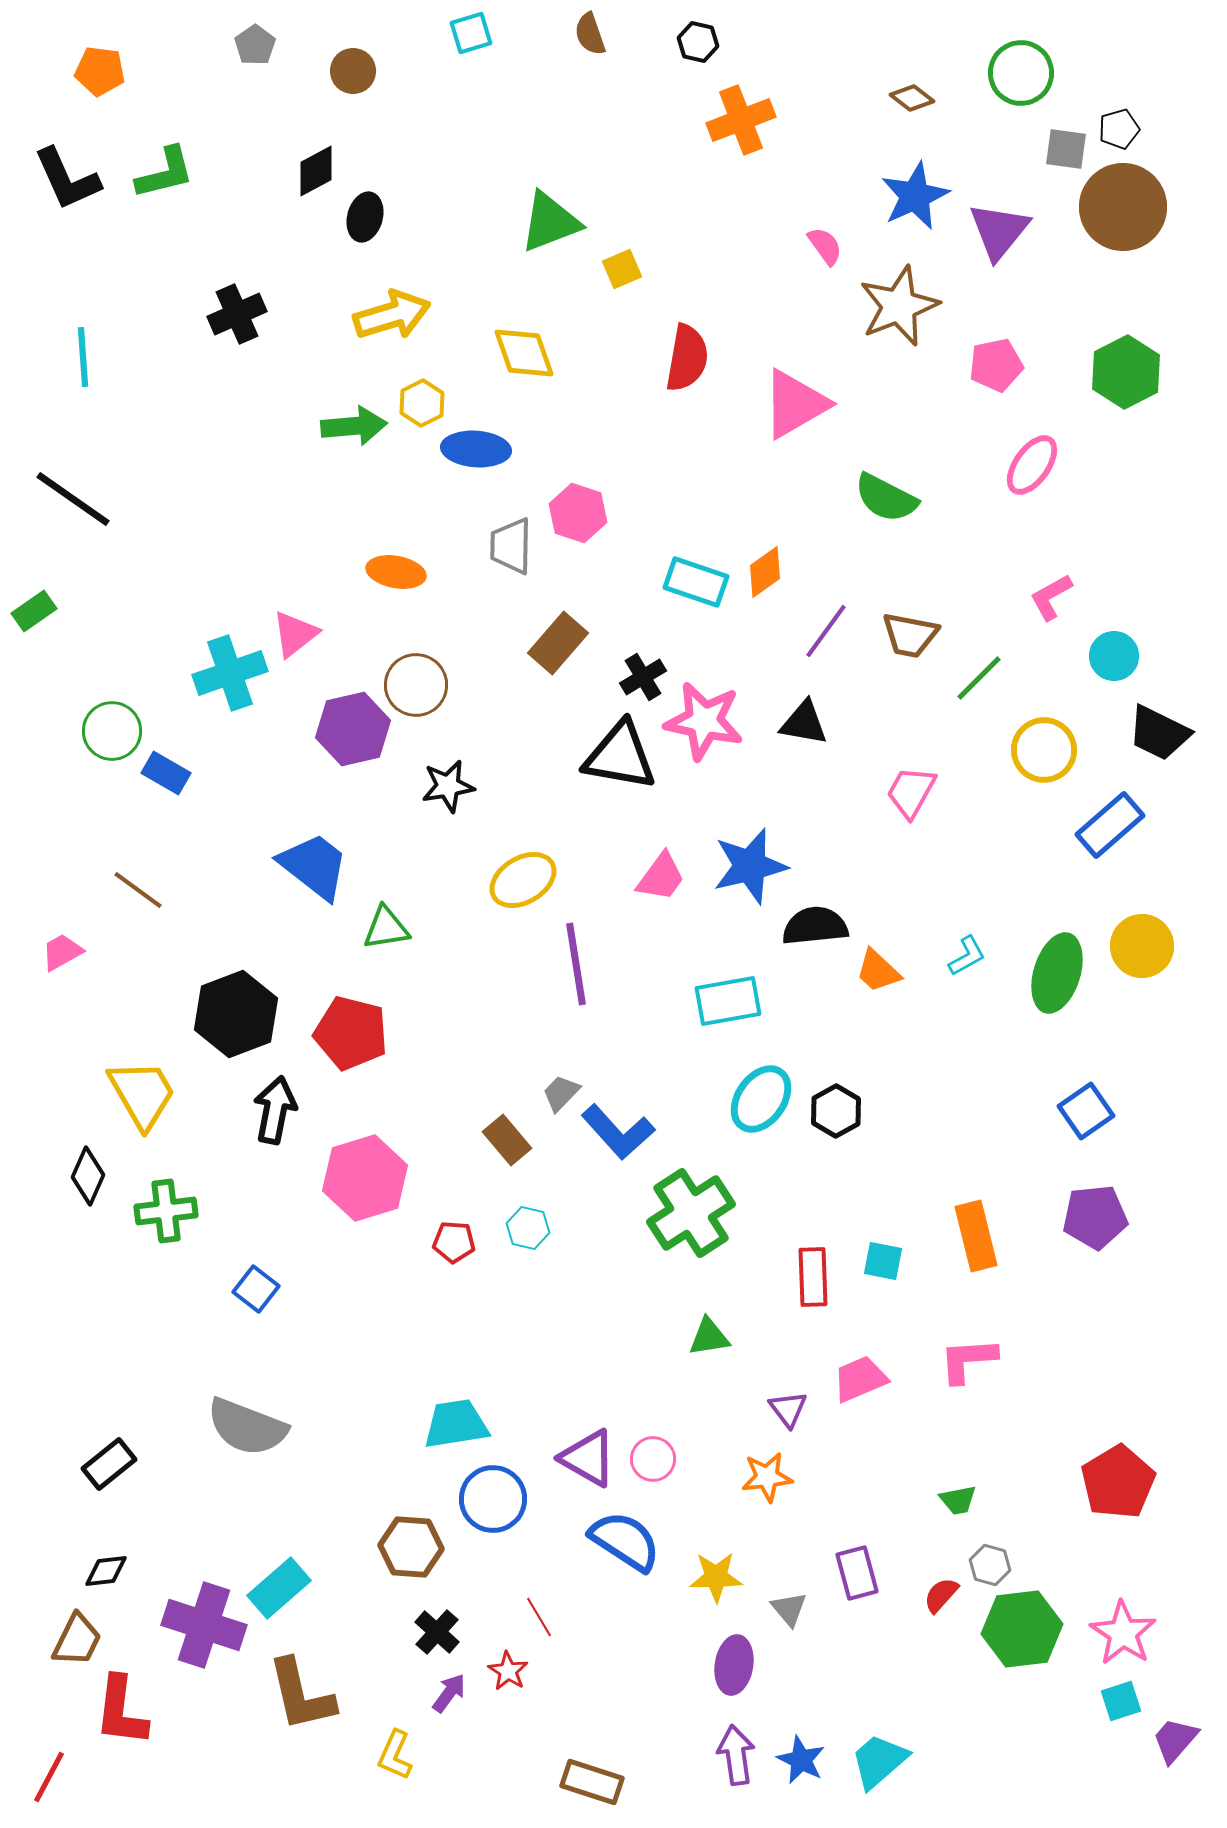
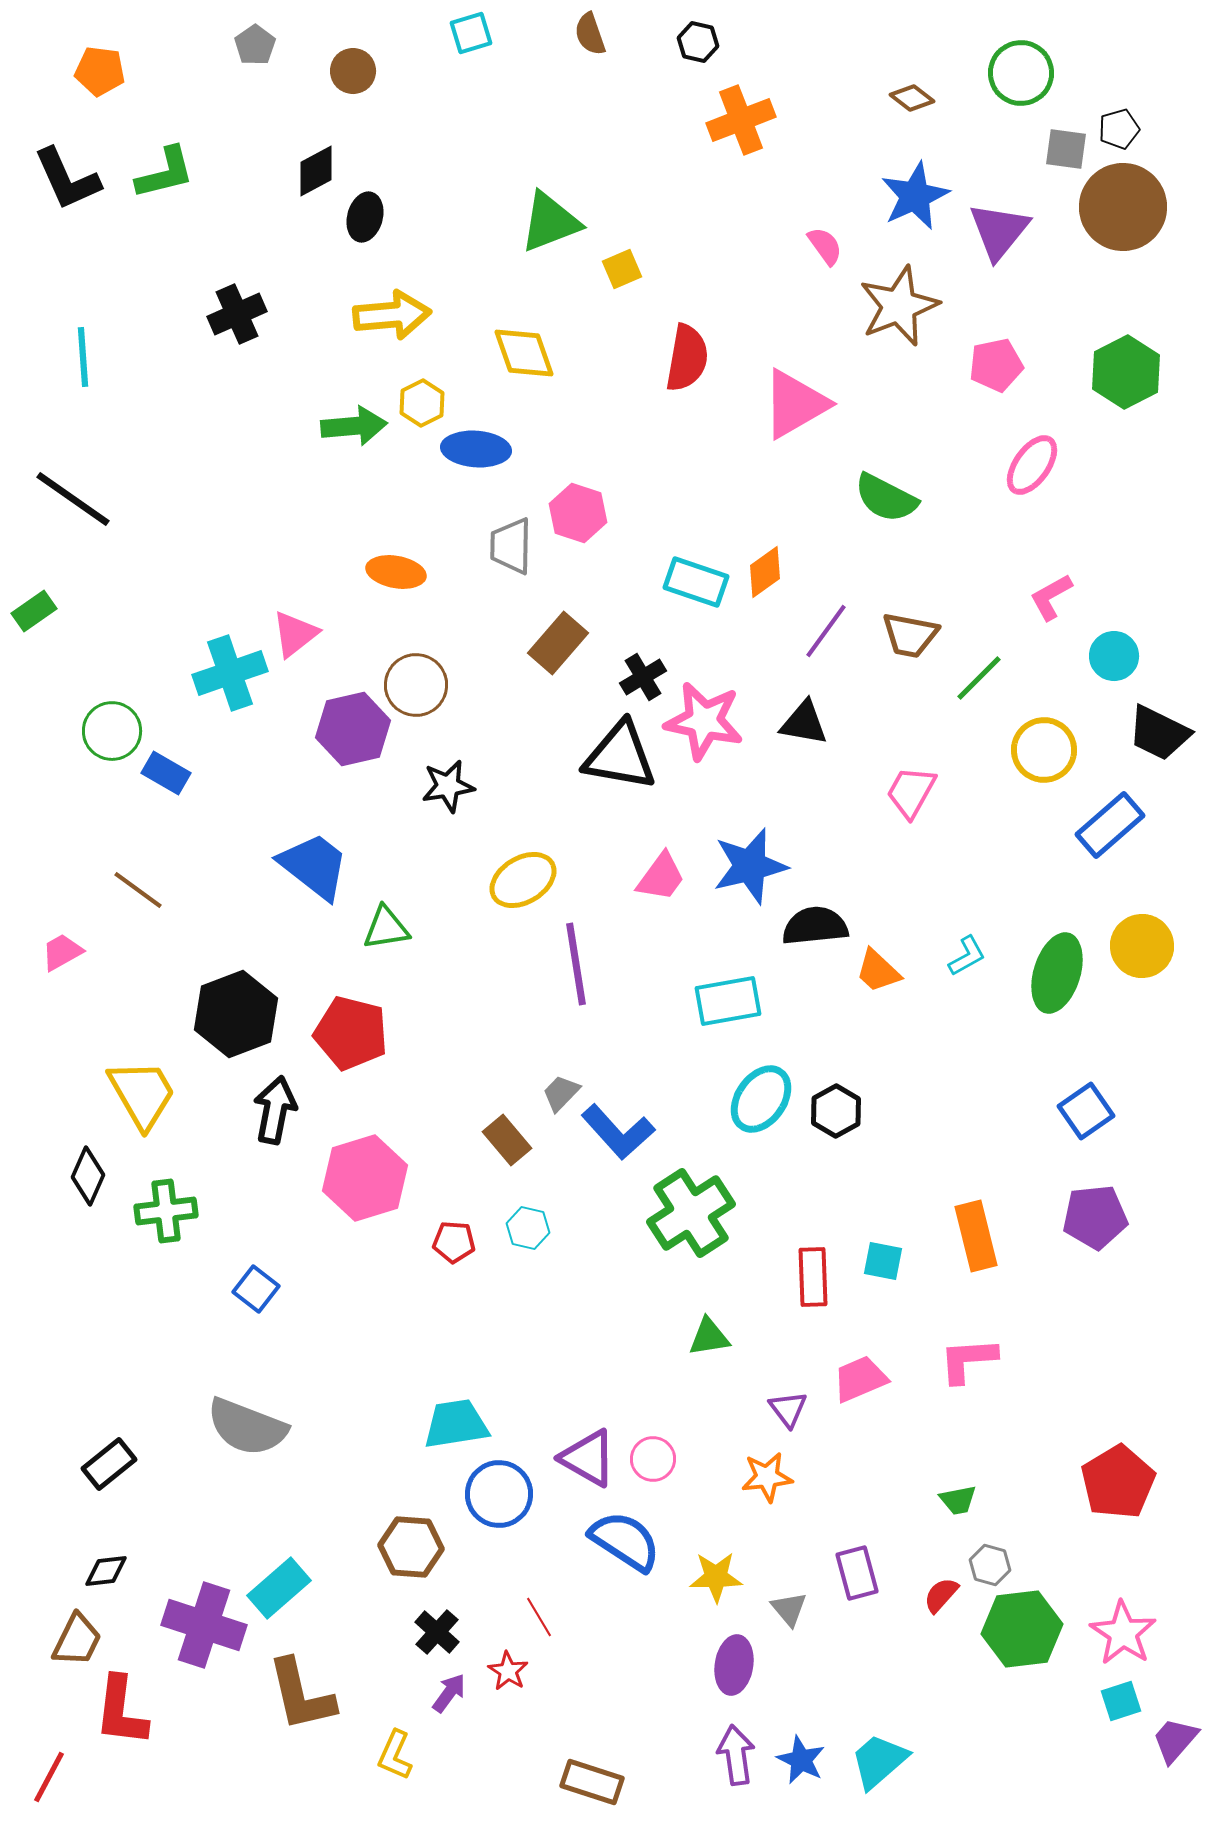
yellow arrow at (392, 315): rotated 12 degrees clockwise
blue circle at (493, 1499): moved 6 px right, 5 px up
